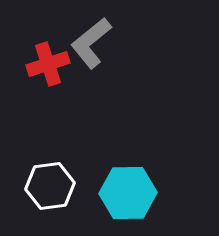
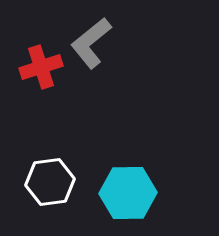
red cross: moved 7 px left, 3 px down
white hexagon: moved 4 px up
